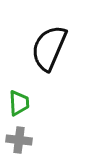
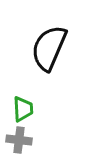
green trapezoid: moved 4 px right, 6 px down
